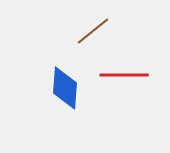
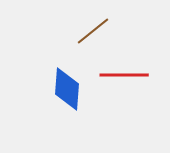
blue diamond: moved 2 px right, 1 px down
